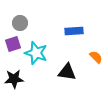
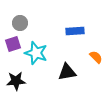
blue rectangle: moved 1 px right
black triangle: rotated 18 degrees counterclockwise
black star: moved 2 px right, 2 px down
